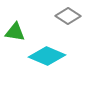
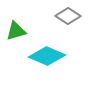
green triangle: moved 1 px right, 1 px up; rotated 25 degrees counterclockwise
